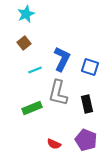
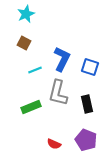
brown square: rotated 24 degrees counterclockwise
green rectangle: moved 1 px left, 1 px up
